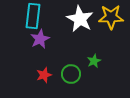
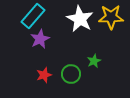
cyan rectangle: rotated 35 degrees clockwise
